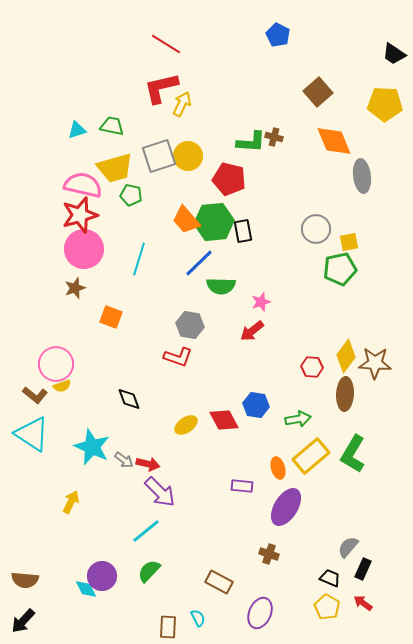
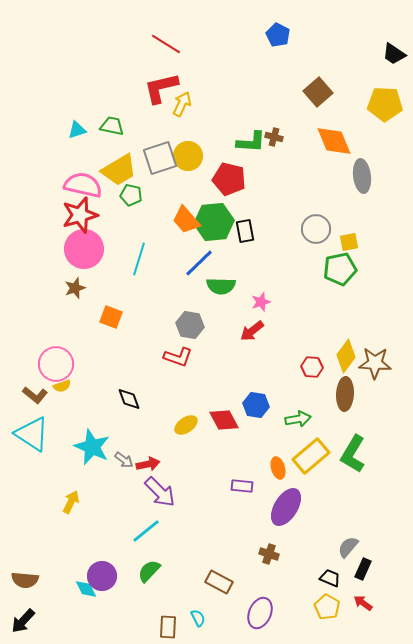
gray square at (159, 156): moved 1 px right, 2 px down
yellow trapezoid at (115, 168): moved 4 px right, 2 px down; rotated 15 degrees counterclockwise
black rectangle at (243, 231): moved 2 px right
red arrow at (148, 464): rotated 25 degrees counterclockwise
